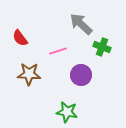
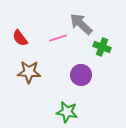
pink line: moved 13 px up
brown star: moved 2 px up
